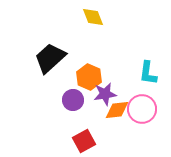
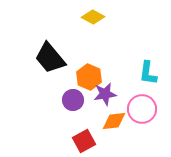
yellow diamond: rotated 40 degrees counterclockwise
black trapezoid: rotated 88 degrees counterclockwise
orange diamond: moved 3 px left, 11 px down
